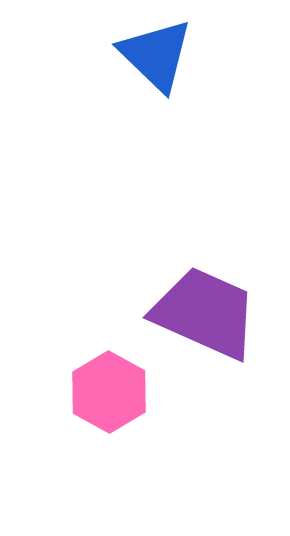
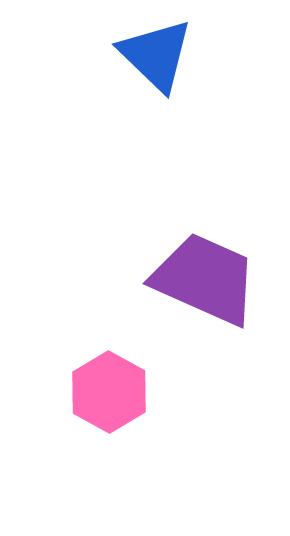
purple trapezoid: moved 34 px up
